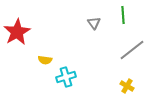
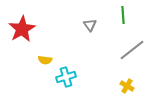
gray triangle: moved 4 px left, 2 px down
red star: moved 5 px right, 3 px up
